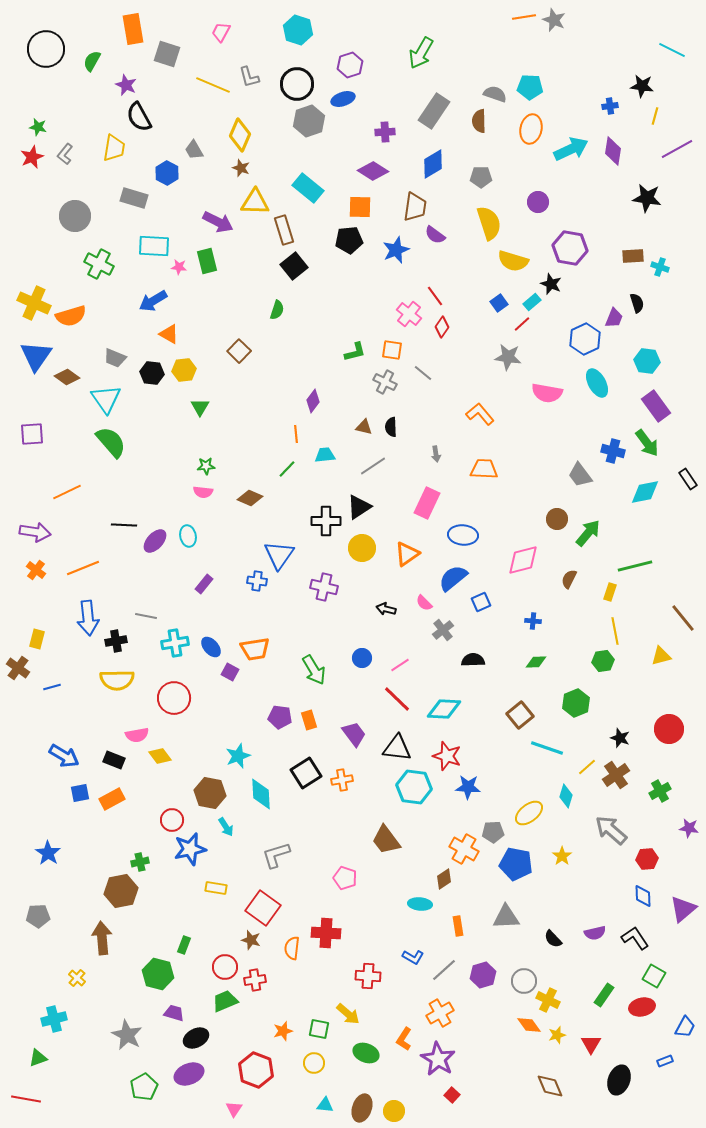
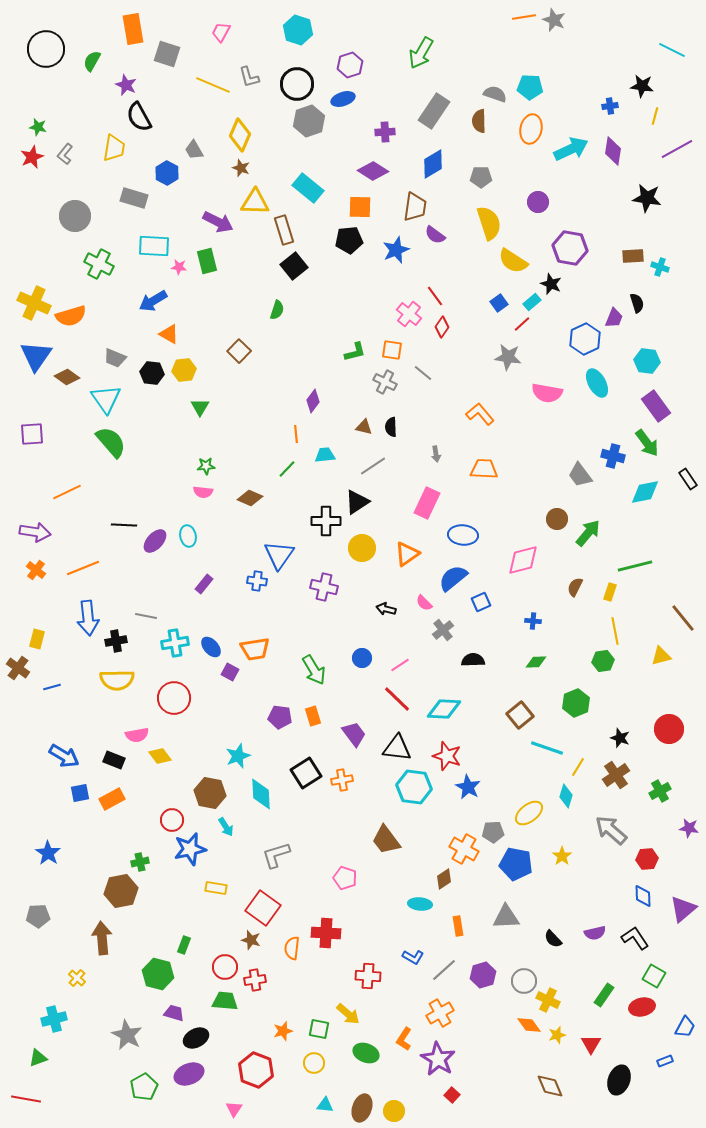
yellow semicircle at (513, 261): rotated 16 degrees clockwise
blue cross at (613, 451): moved 5 px down
black triangle at (359, 507): moved 2 px left, 5 px up
brown semicircle at (569, 579): moved 6 px right, 8 px down
orange rectangle at (309, 720): moved 4 px right, 4 px up
yellow line at (587, 767): moved 9 px left; rotated 18 degrees counterclockwise
blue star at (468, 787): rotated 25 degrees clockwise
green trapezoid at (225, 1001): rotated 28 degrees clockwise
